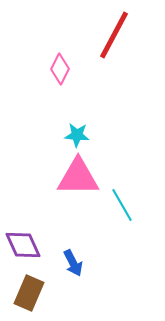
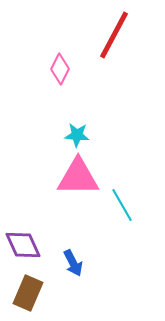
brown rectangle: moved 1 px left
